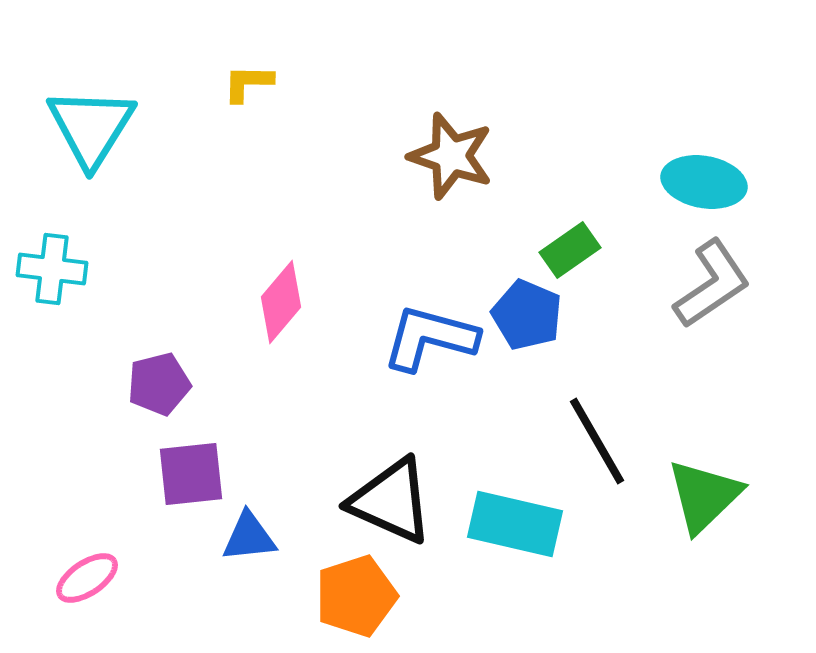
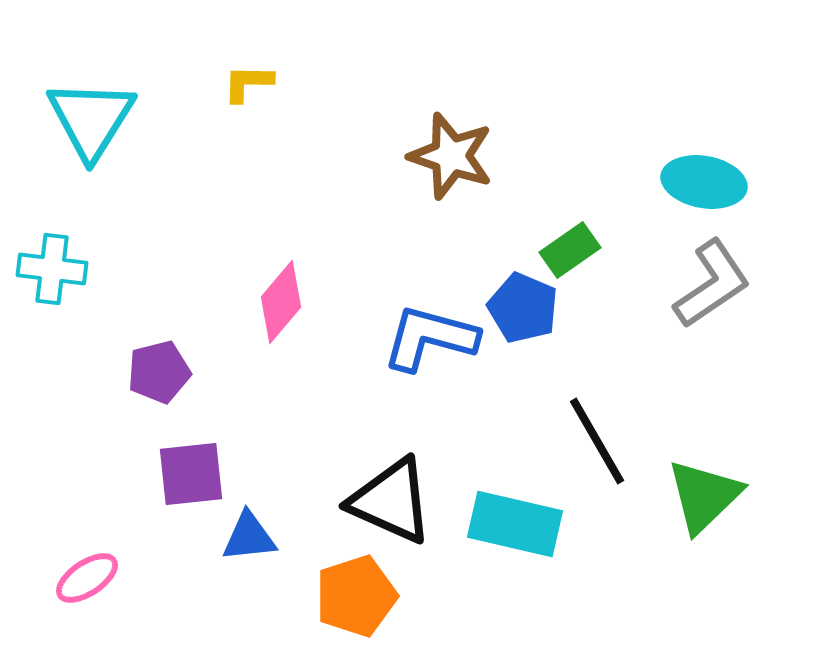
cyan triangle: moved 8 px up
blue pentagon: moved 4 px left, 7 px up
purple pentagon: moved 12 px up
